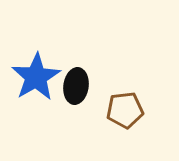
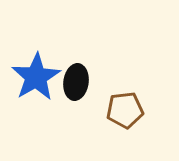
black ellipse: moved 4 px up
